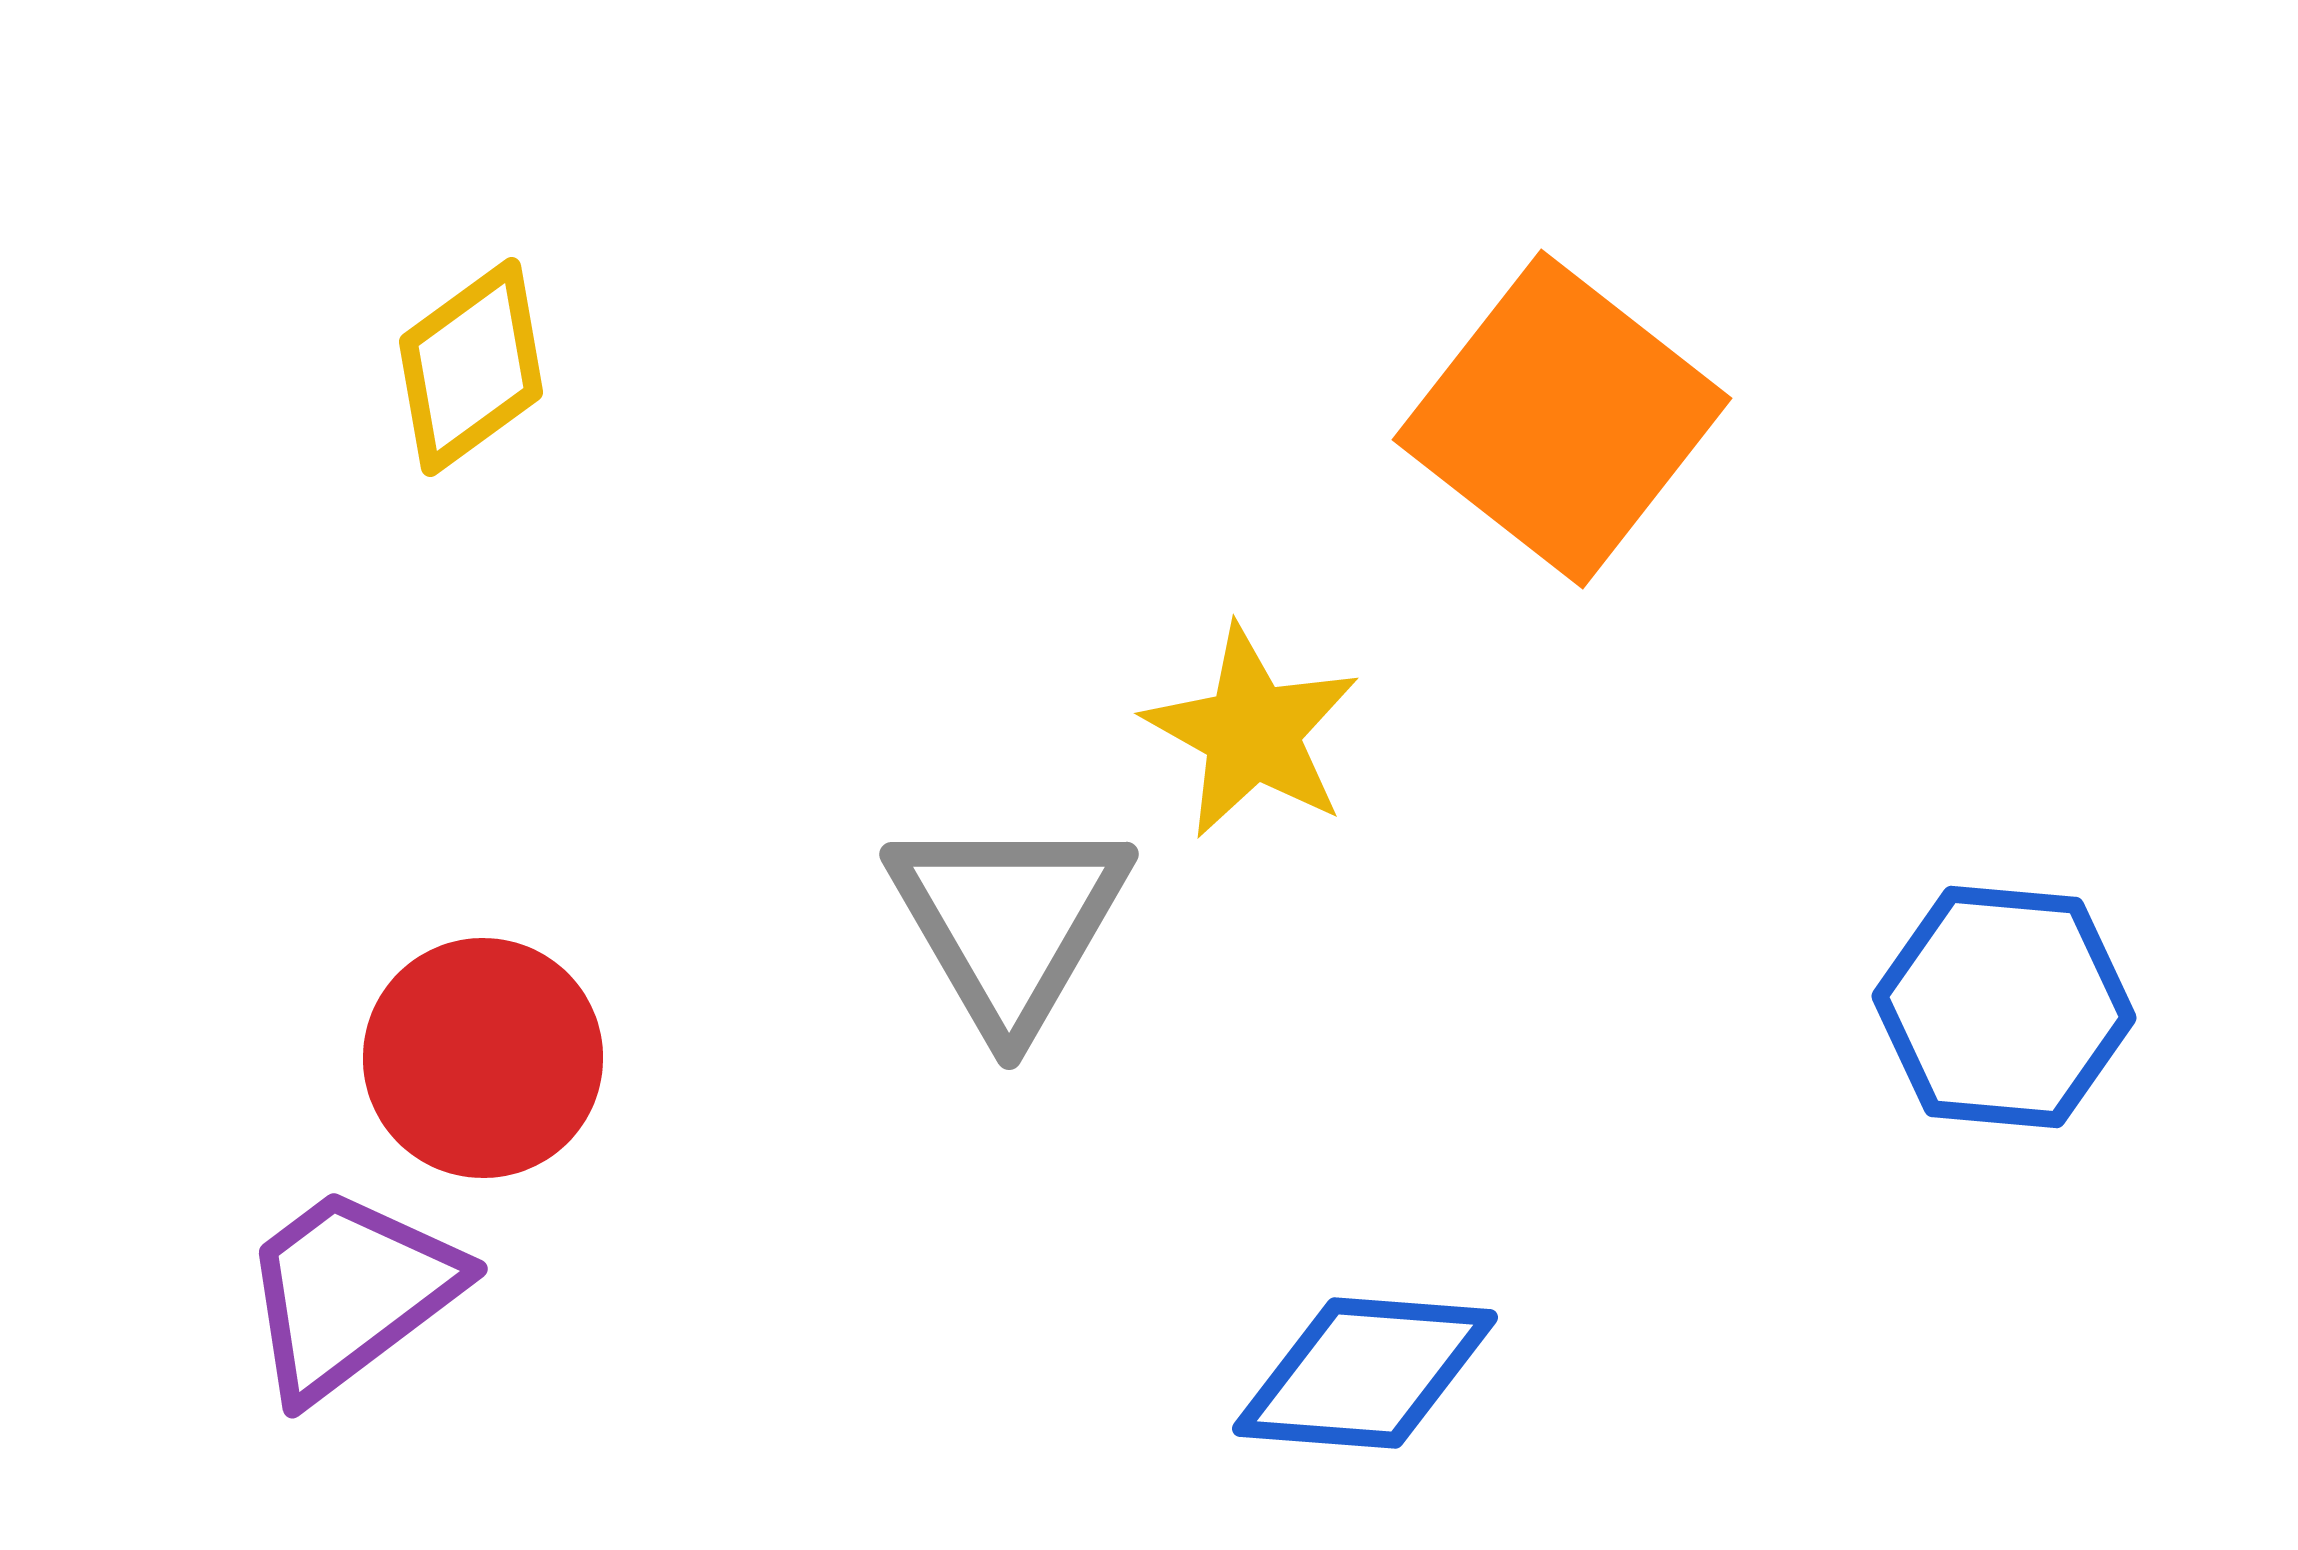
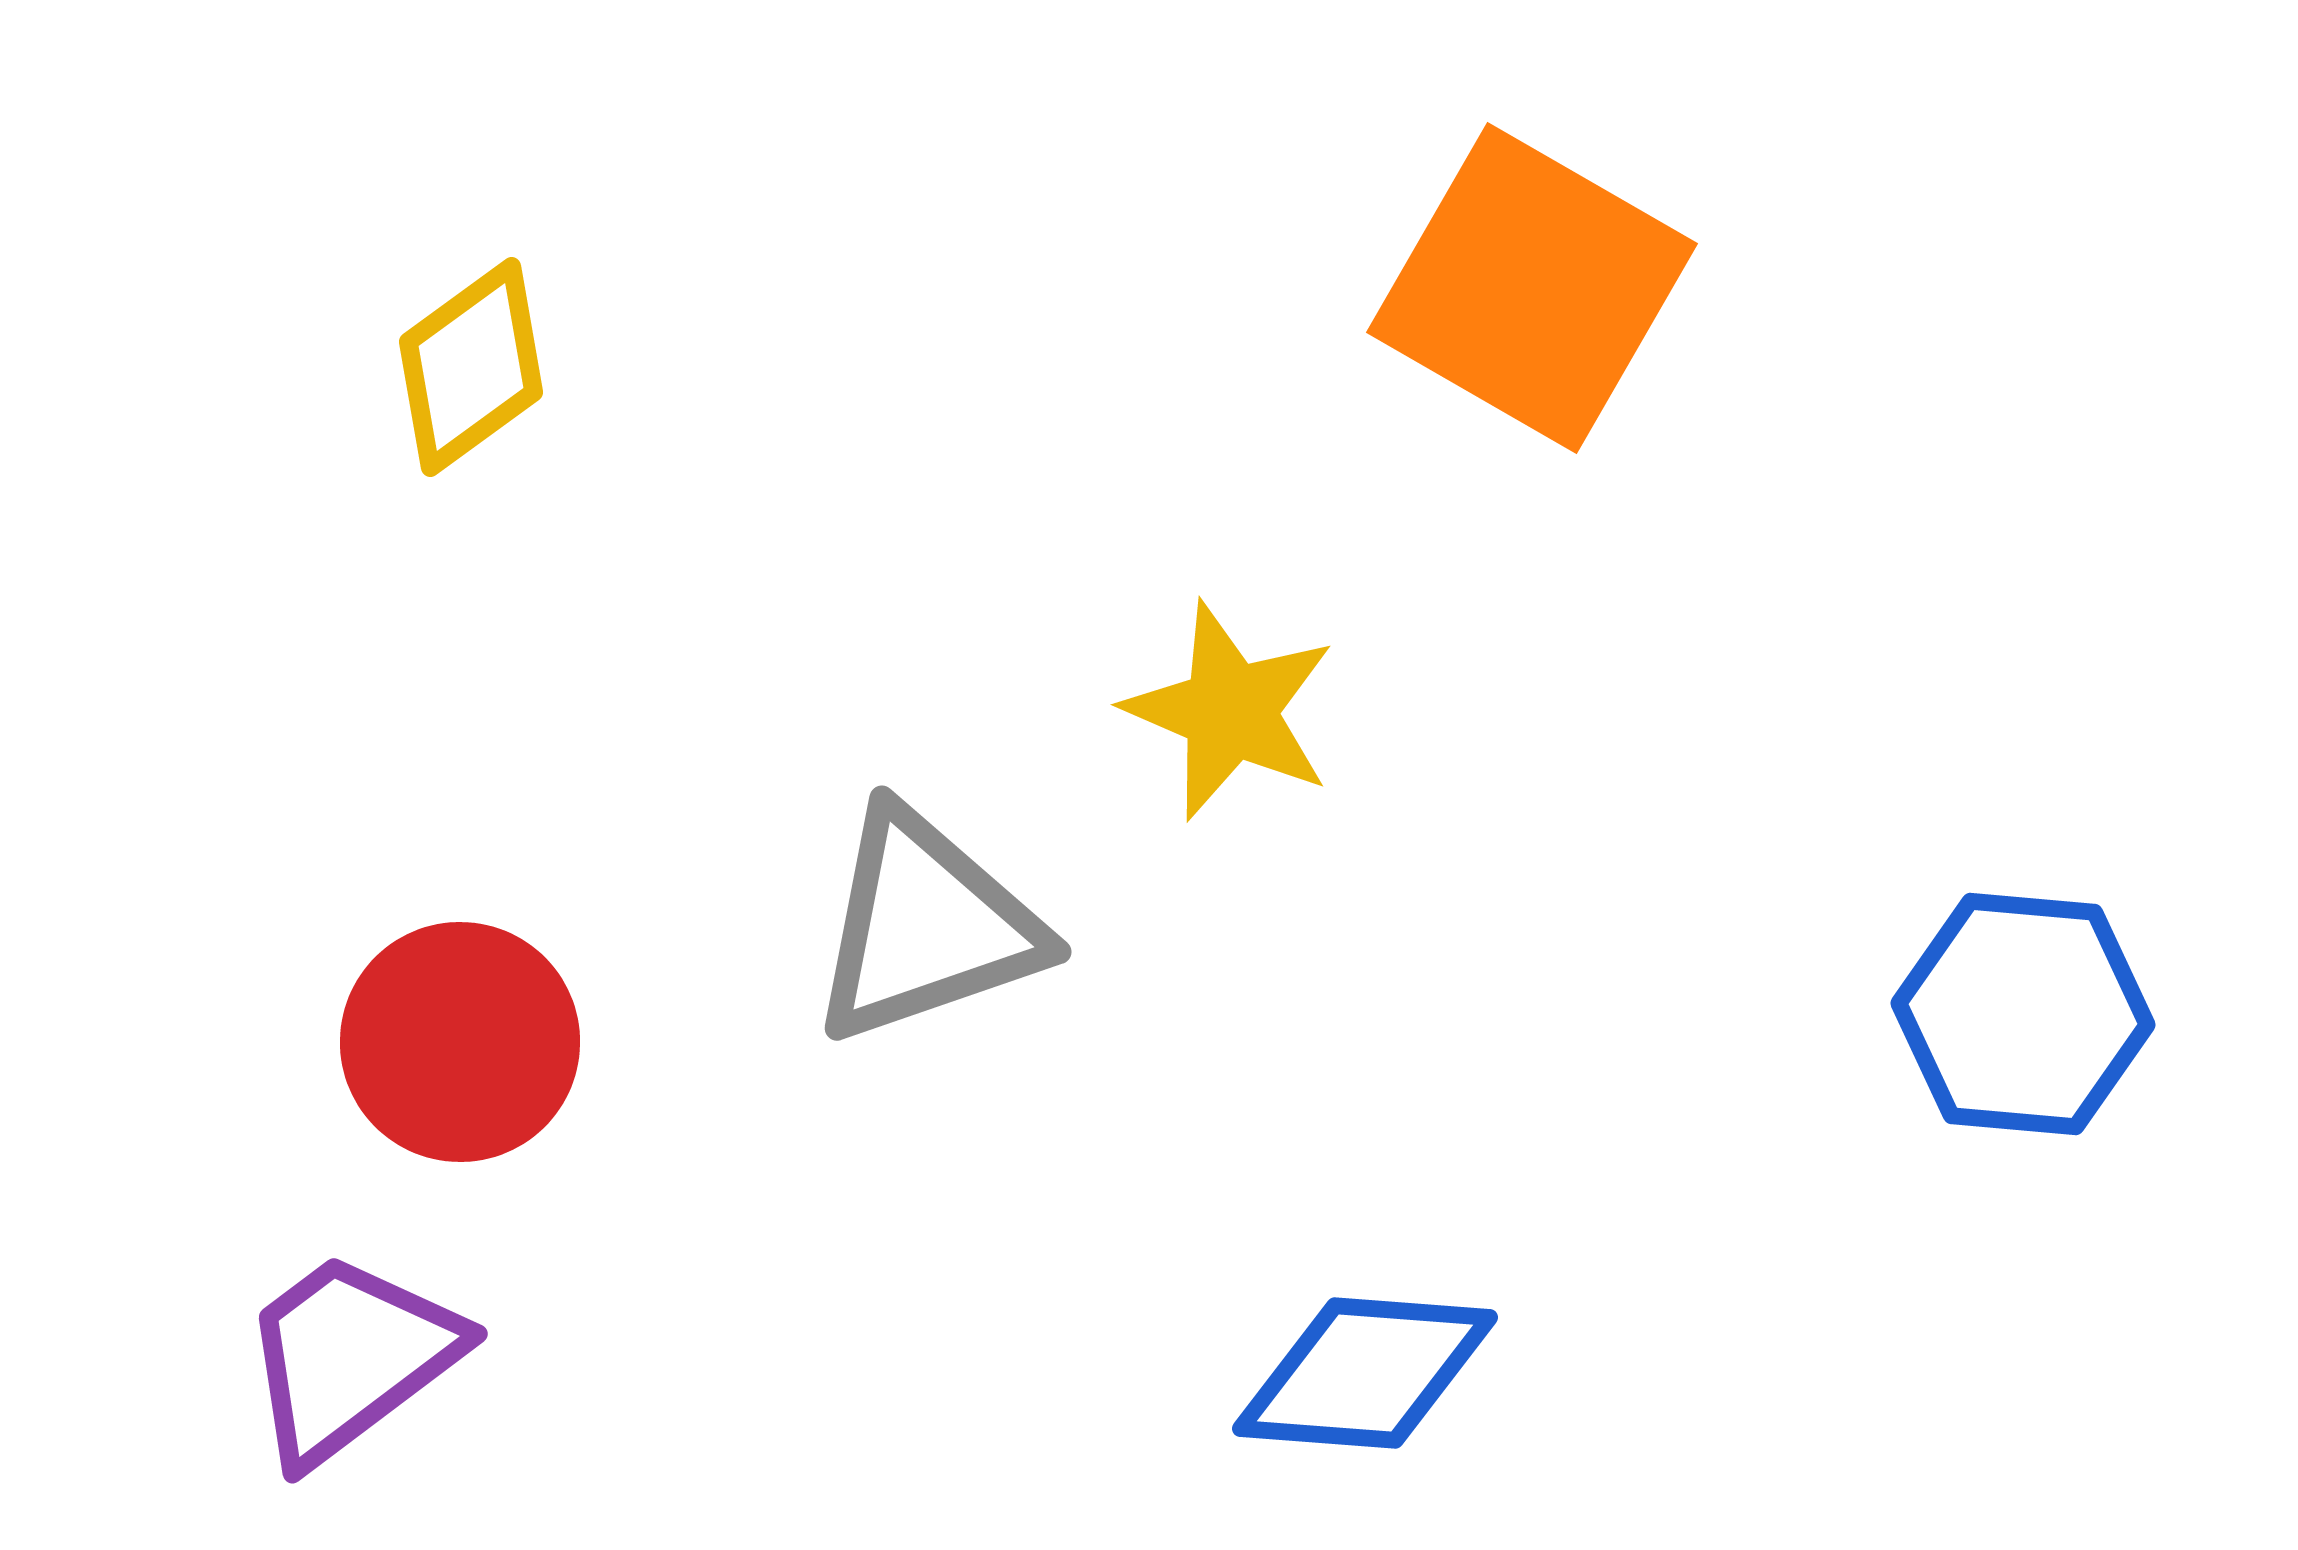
orange square: moved 30 px left, 131 px up; rotated 8 degrees counterclockwise
yellow star: moved 22 px left, 21 px up; rotated 6 degrees counterclockwise
gray triangle: moved 83 px left, 4 px down; rotated 41 degrees clockwise
blue hexagon: moved 19 px right, 7 px down
red circle: moved 23 px left, 16 px up
purple trapezoid: moved 65 px down
